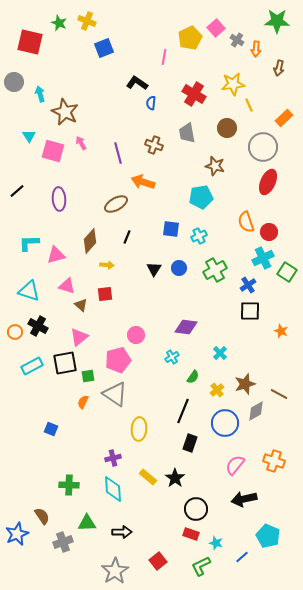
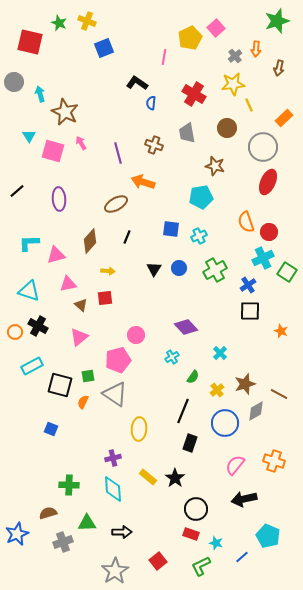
green star at (277, 21): rotated 20 degrees counterclockwise
gray cross at (237, 40): moved 2 px left, 16 px down; rotated 16 degrees clockwise
yellow arrow at (107, 265): moved 1 px right, 6 px down
pink triangle at (67, 286): moved 1 px right, 2 px up; rotated 30 degrees counterclockwise
red square at (105, 294): moved 4 px down
purple diamond at (186, 327): rotated 40 degrees clockwise
black square at (65, 363): moved 5 px left, 22 px down; rotated 25 degrees clockwise
brown semicircle at (42, 516): moved 6 px right, 3 px up; rotated 72 degrees counterclockwise
